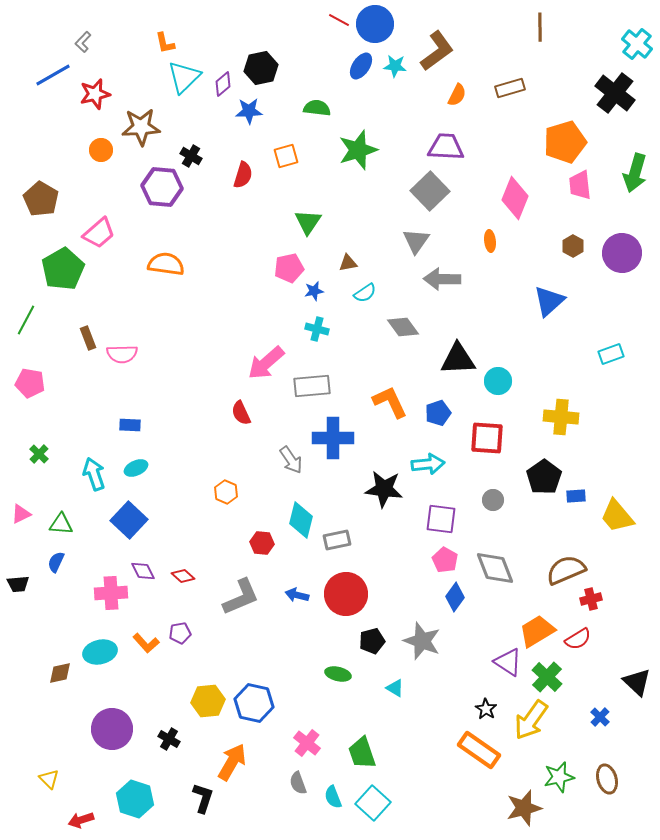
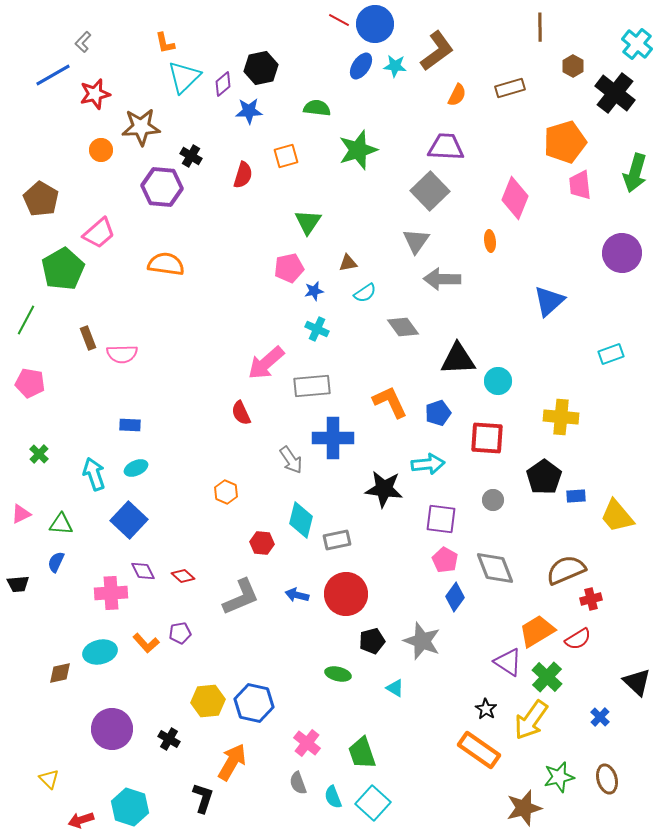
brown hexagon at (573, 246): moved 180 px up
cyan cross at (317, 329): rotated 10 degrees clockwise
cyan hexagon at (135, 799): moved 5 px left, 8 px down
